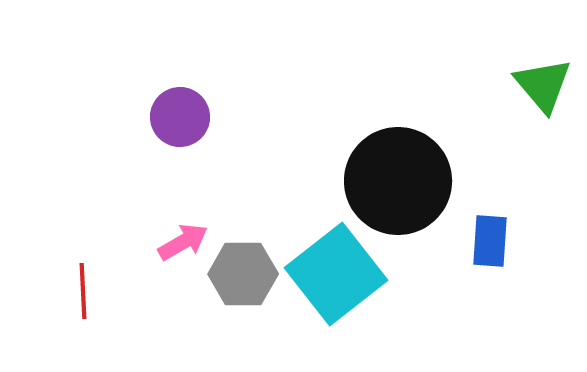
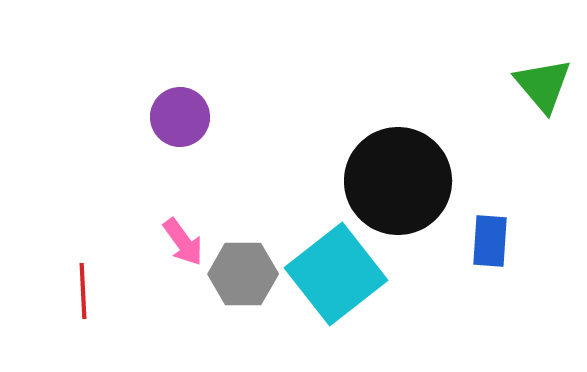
pink arrow: rotated 84 degrees clockwise
